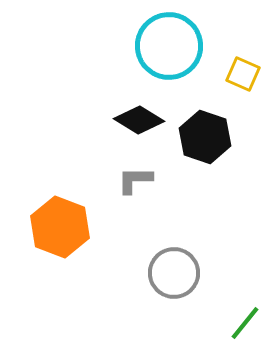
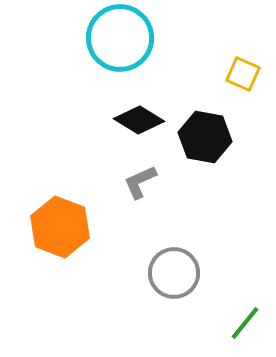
cyan circle: moved 49 px left, 8 px up
black hexagon: rotated 9 degrees counterclockwise
gray L-shape: moved 5 px right, 2 px down; rotated 24 degrees counterclockwise
